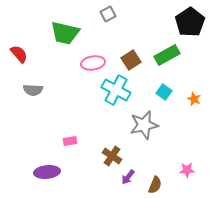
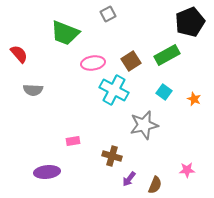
black pentagon: rotated 12 degrees clockwise
green trapezoid: rotated 8 degrees clockwise
brown square: moved 1 px down
cyan cross: moved 2 px left
pink rectangle: moved 3 px right
brown cross: rotated 18 degrees counterclockwise
purple arrow: moved 1 px right, 2 px down
